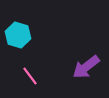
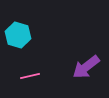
pink line: rotated 66 degrees counterclockwise
